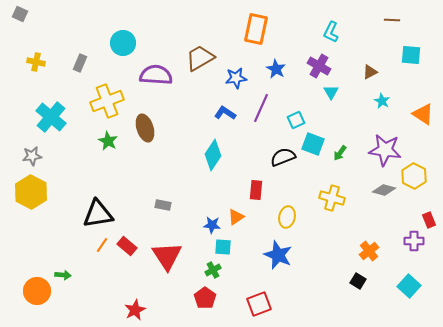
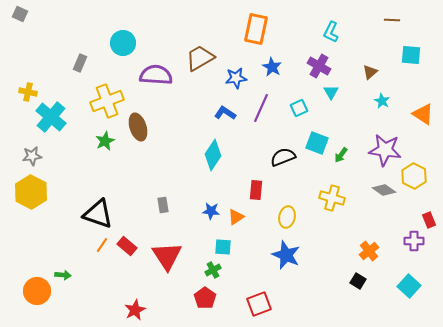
yellow cross at (36, 62): moved 8 px left, 30 px down
blue star at (276, 69): moved 4 px left, 2 px up
brown triangle at (370, 72): rotated 14 degrees counterclockwise
cyan square at (296, 120): moved 3 px right, 12 px up
brown ellipse at (145, 128): moved 7 px left, 1 px up
green star at (108, 141): moved 3 px left; rotated 18 degrees clockwise
cyan square at (313, 144): moved 4 px right, 1 px up
green arrow at (340, 153): moved 1 px right, 2 px down
gray diamond at (384, 190): rotated 20 degrees clockwise
gray rectangle at (163, 205): rotated 70 degrees clockwise
black triangle at (98, 214): rotated 28 degrees clockwise
blue star at (212, 225): moved 1 px left, 14 px up
blue star at (278, 255): moved 8 px right
